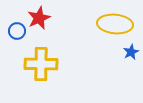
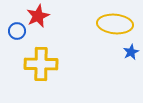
red star: moved 1 px left, 2 px up
